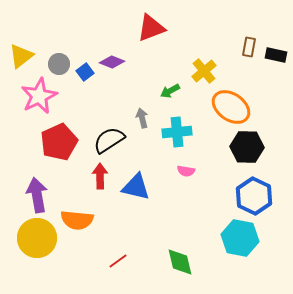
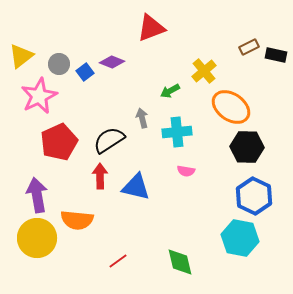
brown rectangle: rotated 54 degrees clockwise
